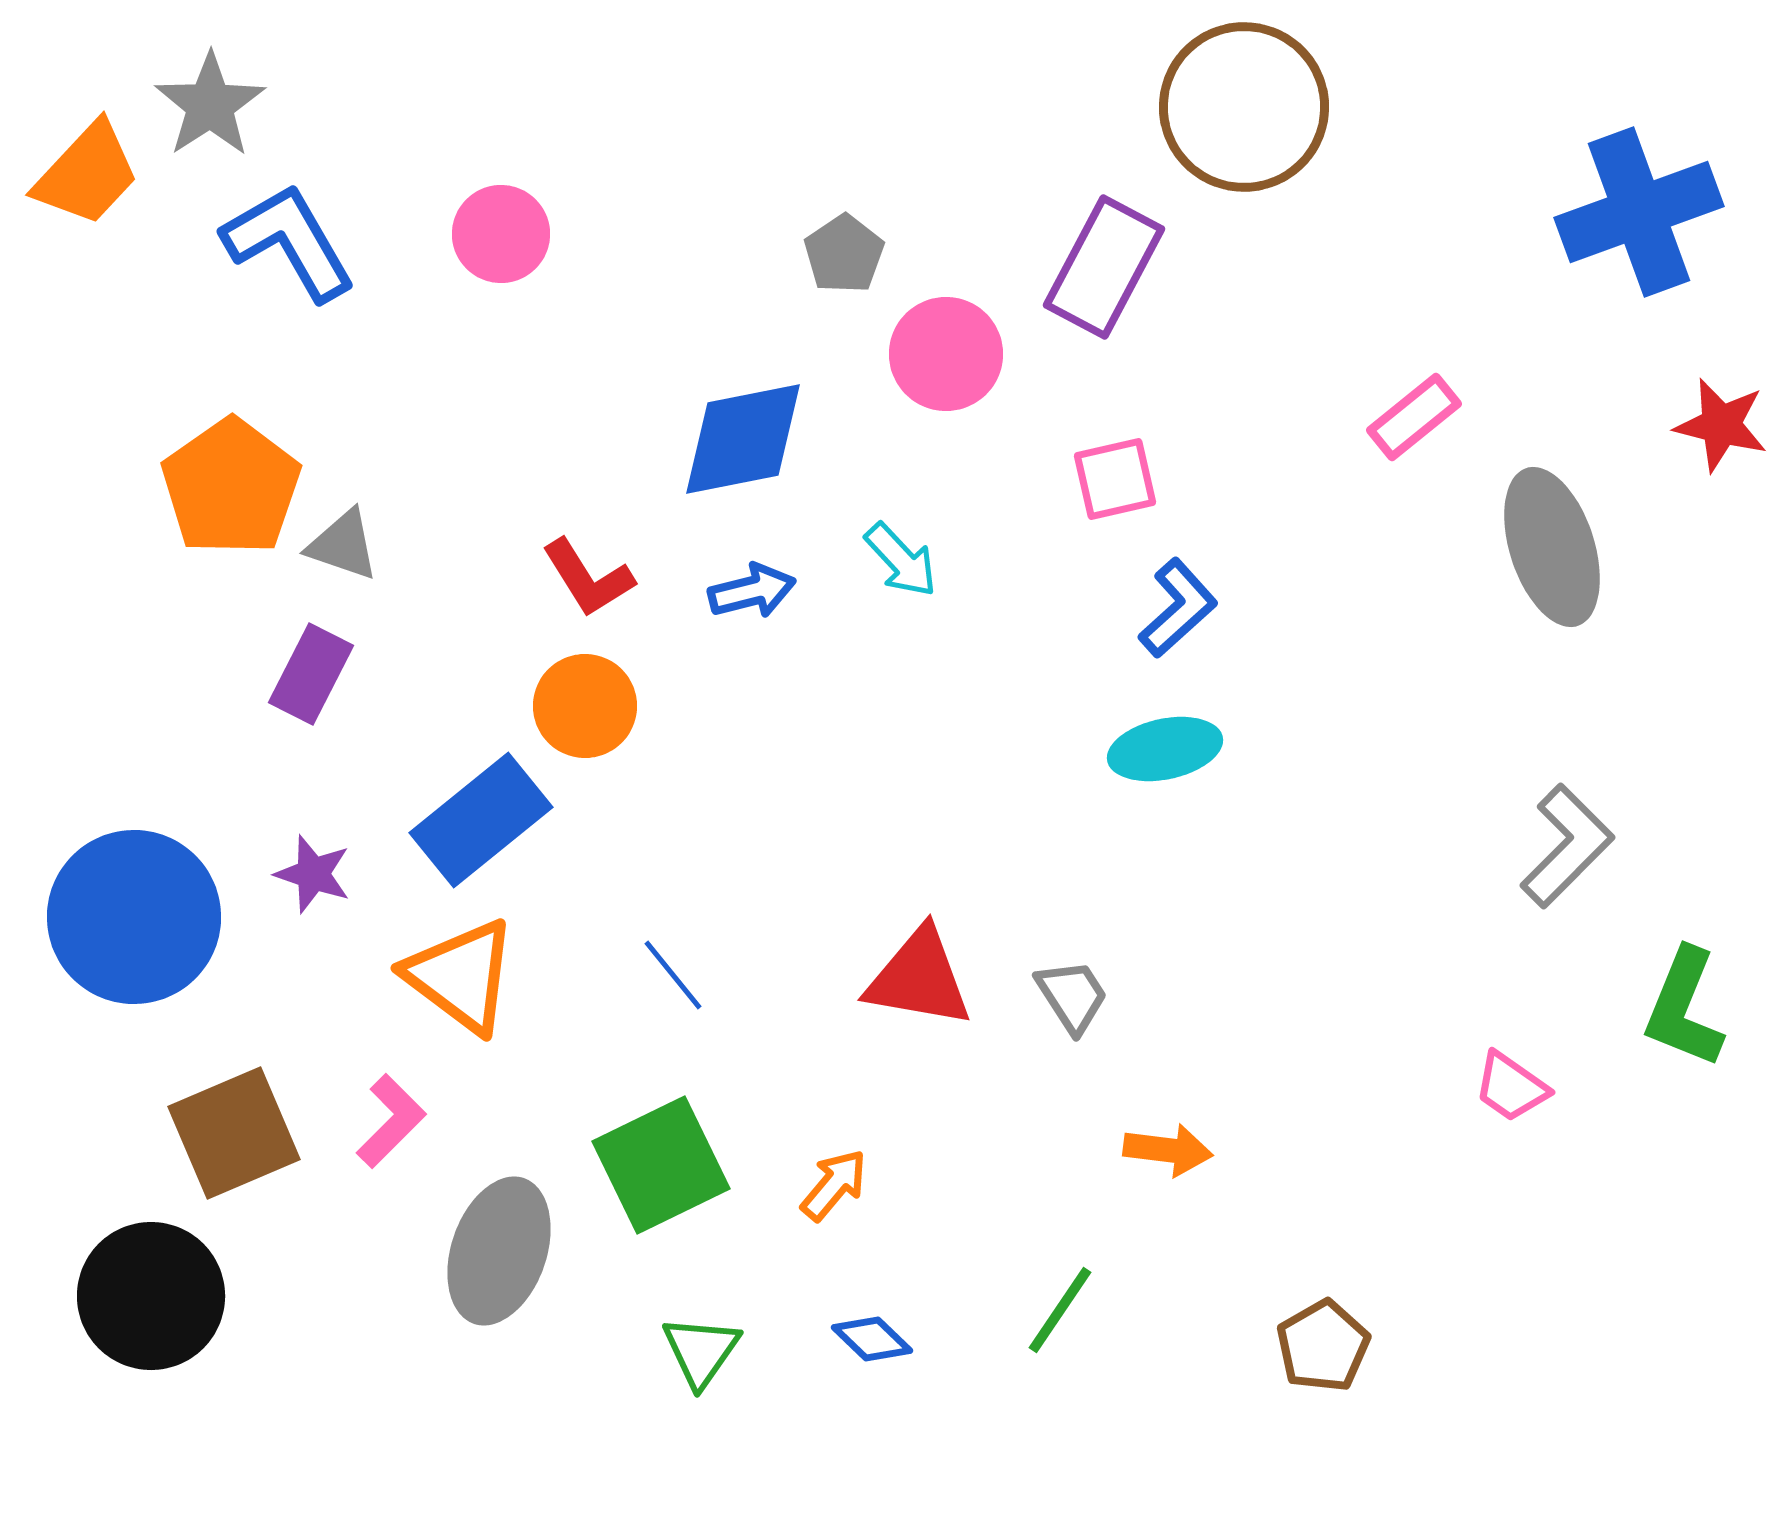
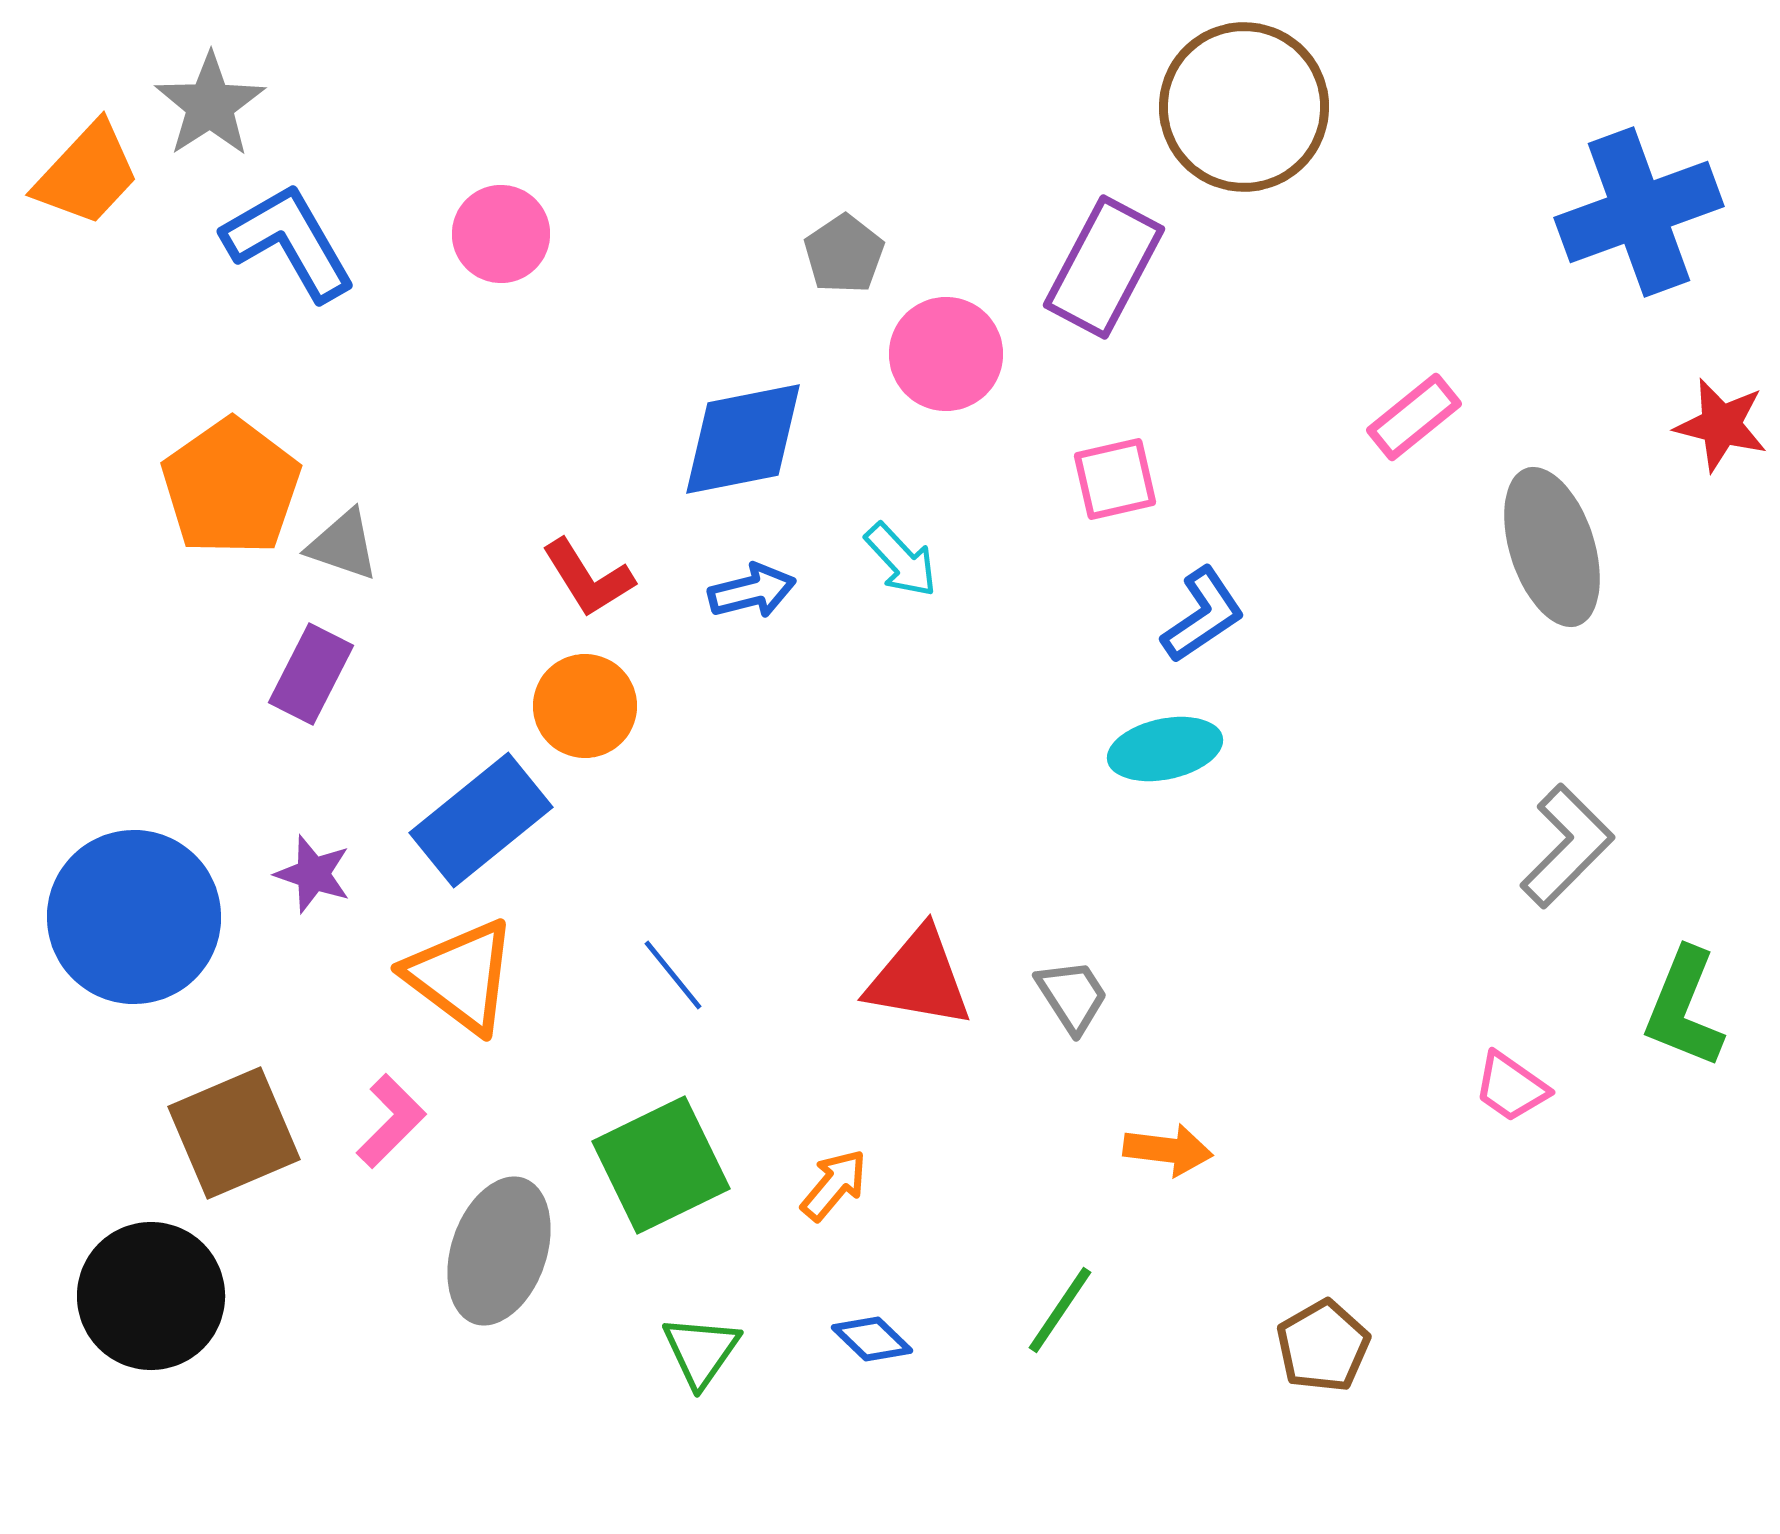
blue L-shape at (1178, 608): moved 25 px right, 7 px down; rotated 8 degrees clockwise
